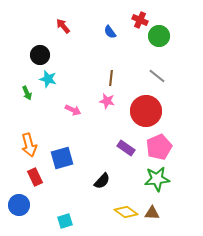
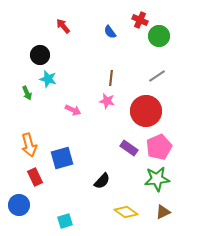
gray line: rotated 72 degrees counterclockwise
purple rectangle: moved 3 px right
brown triangle: moved 11 px right, 1 px up; rotated 28 degrees counterclockwise
